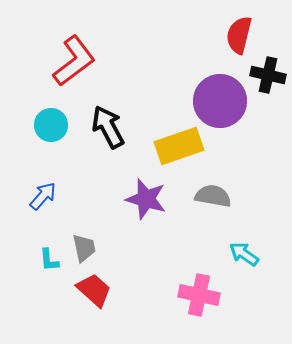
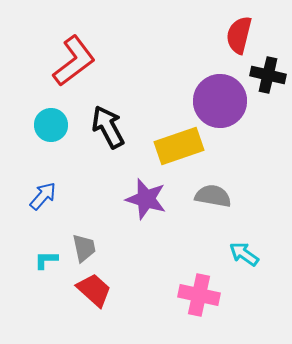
cyan L-shape: moved 3 px left; rotated 95 degrees clockwise
